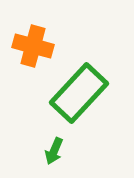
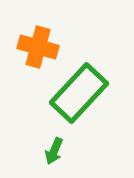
orange cross: moved 5 px right, 1 px down
